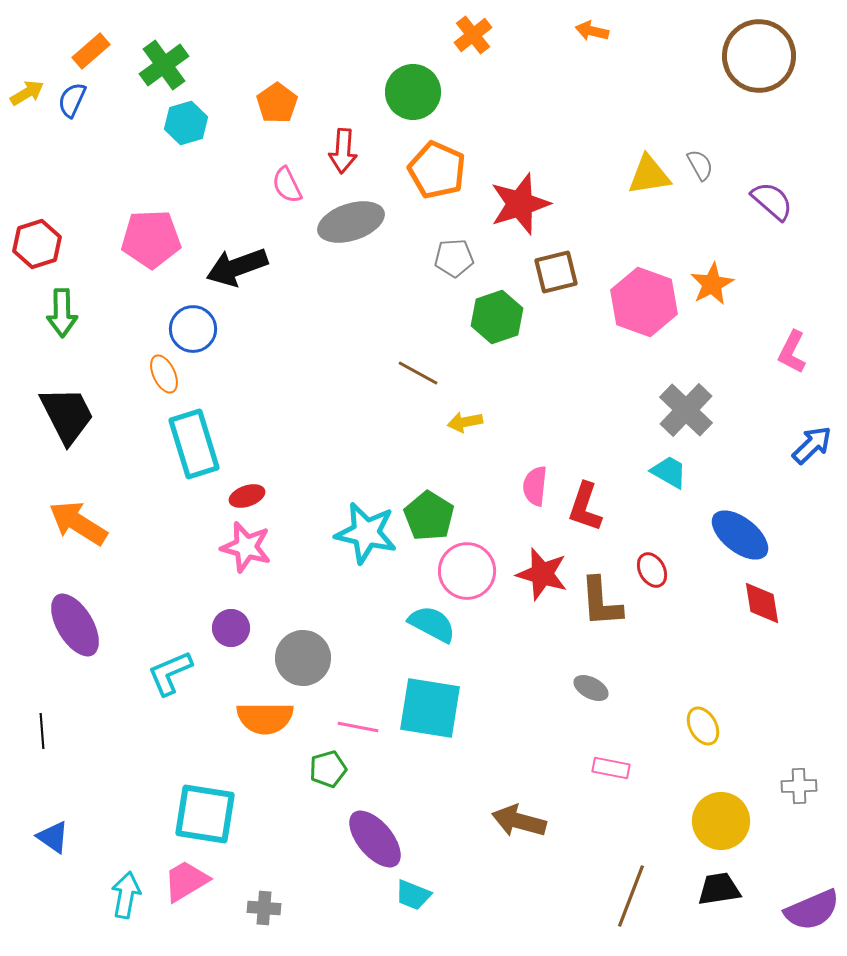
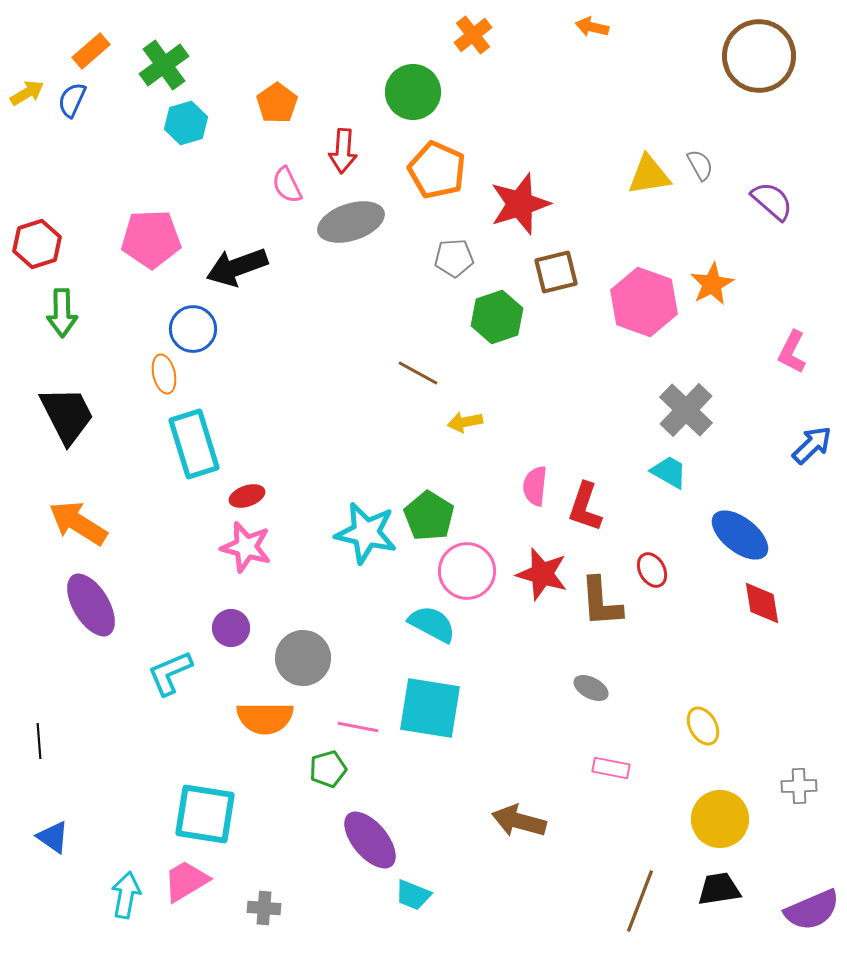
orange arrow at (592, 31): moved 4 px up
orange ellipse at (164, 374): rotated 12 degrees clockwise
purple ellipse at (75, 625): moved 16 px right, 20 px up
black line at (42, 731): moved 3 px left, 10 px down
yellow circle at (721, 821): moved 1 px left, 2 px up
purple ellipse at (375, 839): moved 5 px left, 1 px down
brown line at (631, 896): moved 9 px right, 5 px down
